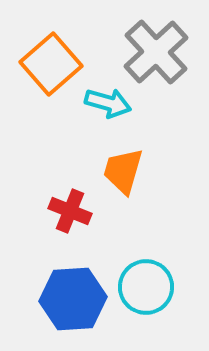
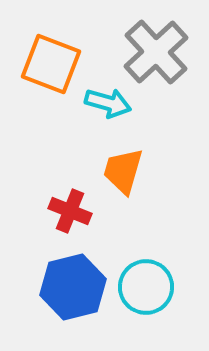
orange square: rotated 28 degrees counterclockwise
blue hexagon: moved 12 px up; rotated 10 degrees counterclockwise
